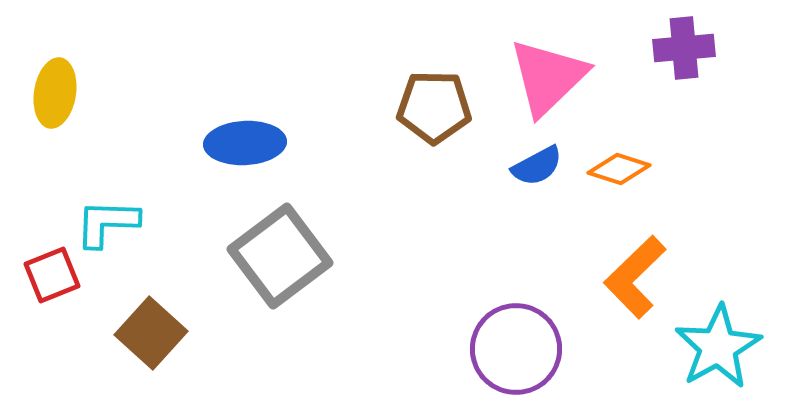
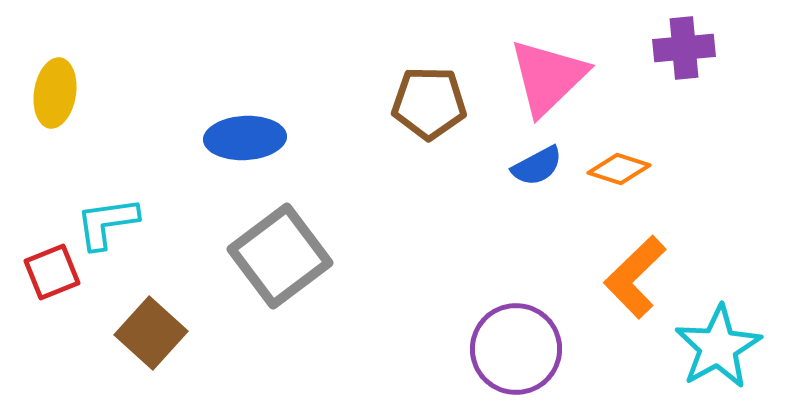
brown pentagon: moved 5 px left, 4 px up
blue ellipse: moved 5 px up
cyan L-shape: rotated 10 degrees counterclockwise
red square: moved 3 px up
